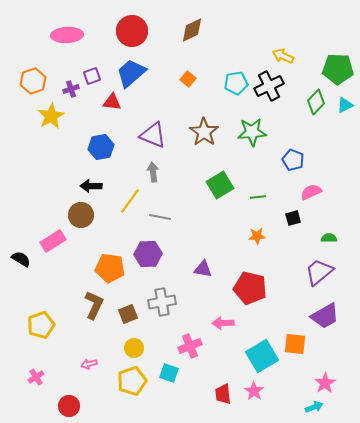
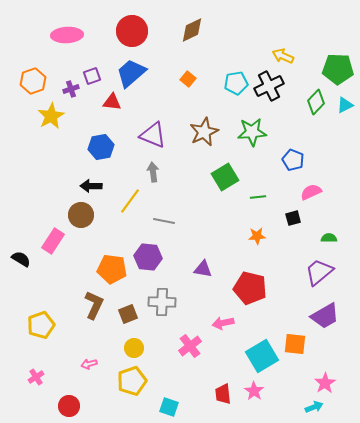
brown star at (204, 132): rotated 12 degrees clockwise
green square at (220, 185): moved 5 px right, 8 px up
gray line at (160, 217): moved 4 px right, 4 px down
pink rectangle at (53, 241): rotated 25 degrees counterclockwise
purple hexagon at (148, 254): moved 3 px down; rotated 8 degrees clockwise
orange pentagon at (110, 268): moved 2 px right, 1 px down
gray cross at (162, 302): rotated 12 degrees clockwise
pink arrow at (223, 323): rotated 10 degrees counterclockwise
pink cross at (190, 346): rotated 15 degrees counterclockwise
cyan square at (169, 373): moved 34 px down
